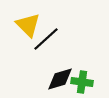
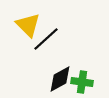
black diamond: rotated 12 degrees counterclockwise
